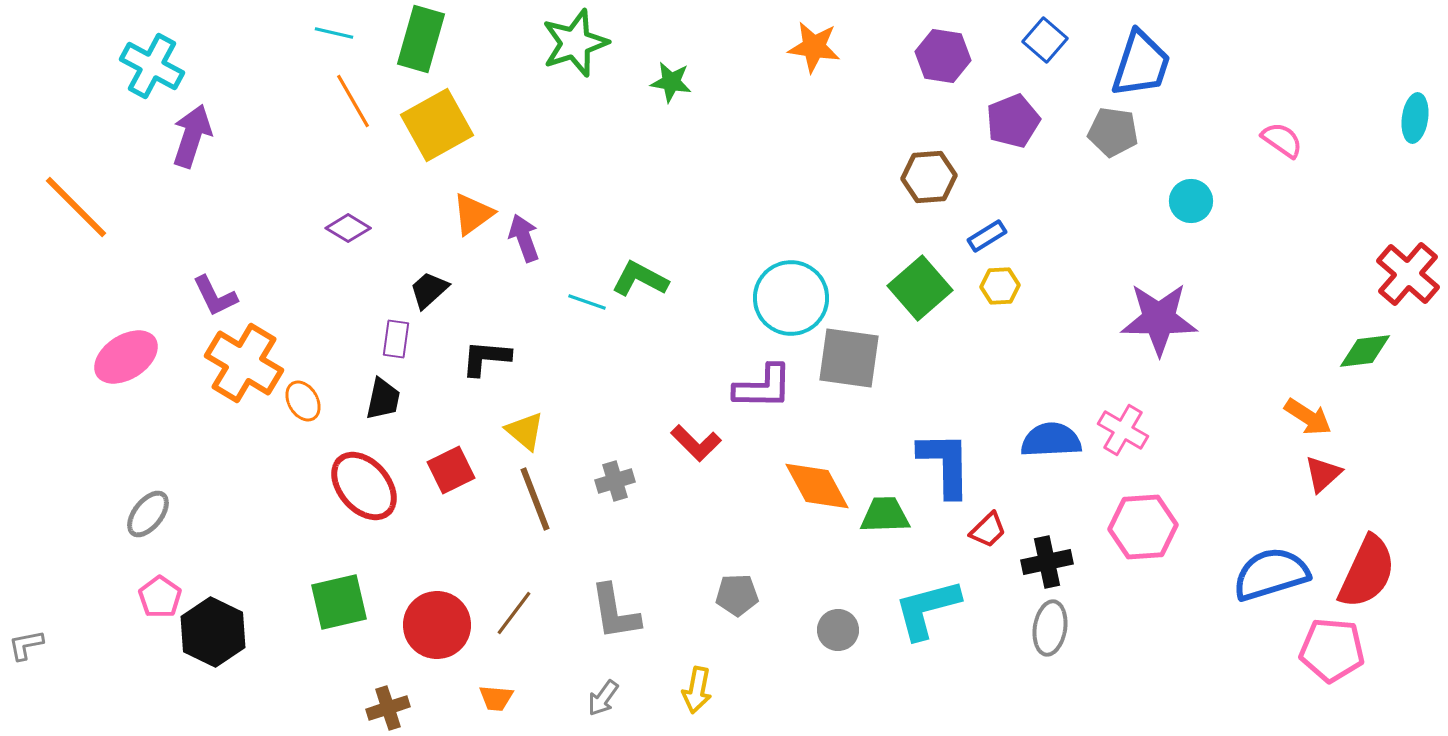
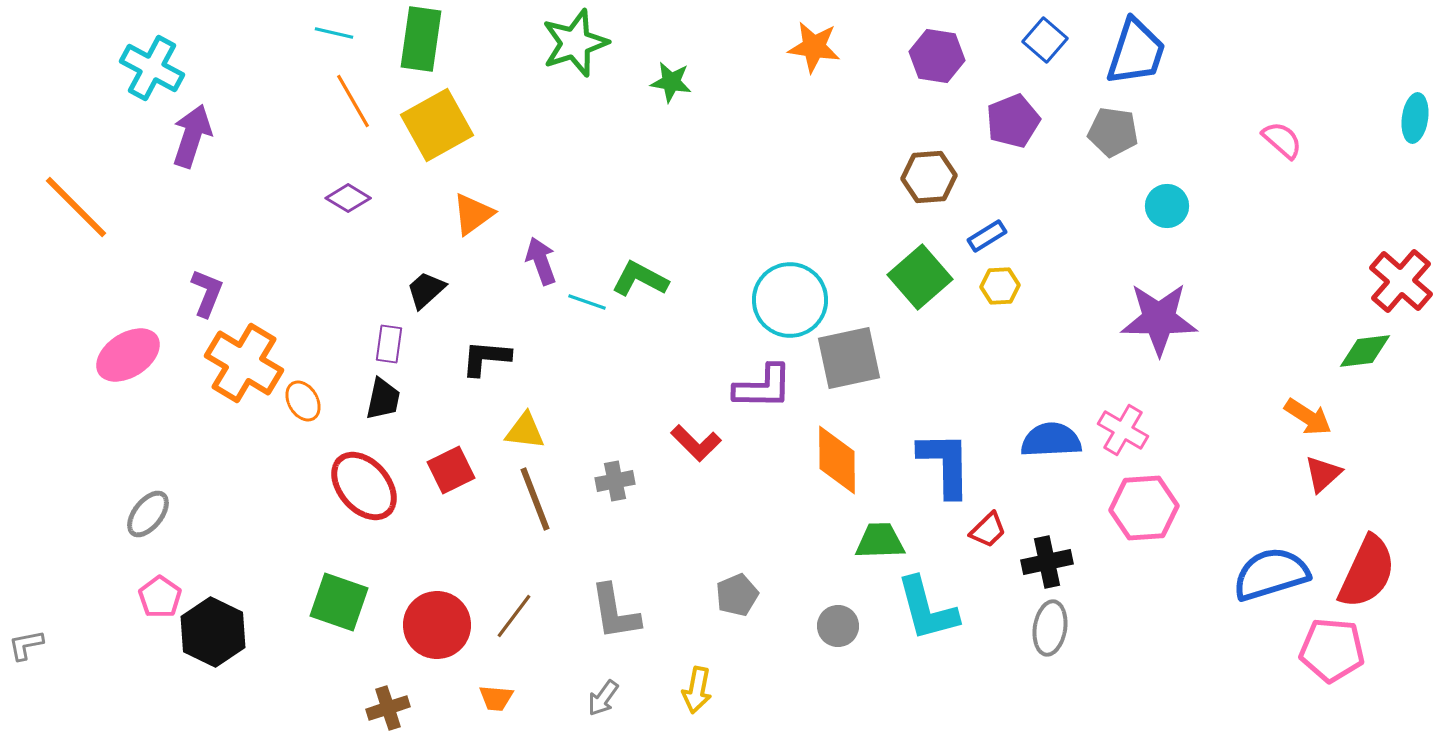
green rectangle at (421, 39): rotated 8 degrees counterclockwise
purple hexagon at (943, 56): moved 6 px left
blue trapezoid at (1141, 64): moved 5 px left, 12 px up
cyan cross at (152, 66): moved 2 px down
pink semicircle at (1282, 140): rotated 6 degrees clockwise
cyan circle at (1191, 201): moved 24 px left, 5 px down
purple diamond at (348, 228): moved 30 px up
purple arrow at (524, 238): moved 17 px right, 23 px down
red cross at (1408, 274): moved 7 px left, 7 px down
green square at (920, 288): moved 11 px up
black trapezoid at (429, 290): moved 3 px left
purple L-shape at (215, 296): moved 8 px left, 3 px up; rotated 132 degrees counterclockwise
cyan circle at (791, 298): moved 1 px left, 2 px down
purple rectangle at (396, 339): moved 7 px left, 5 px down
pink ellipse at (126, 357): moved 2 px right, 2 px up
gray square at (849, 358): rotated 20 degrees counterclockwise
yellow triangle at (525, 431): rotated 33 degrees counterclockwise
gray cross at (615, 481): rotated 6 degrees clockwise
orange diamond at (817, 486): moved 20 px right, 26 px up; rotated 28 degrees clockwise
green trapezoid at (885, 515): moved 5 px left, 26 px down
pink hexagon at (1143, 527): moved 1 px right, 19 px up
gray pentagon at (737, 595): rotated 21 degrees counterclockwise
green square at (339, 602): rotated 32 degrees clockwise
cyan L-shape at (927, 609): rotated 90 degrees counterclockwise
brown line at (514, 613): moved 3 px down
gray circle at (838, 630): moved 4 px up
